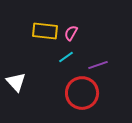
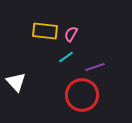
pink semicircle: moved 1 px down
purple line: moved 3 px left, 2 px down
red circle: moved 2 px down
